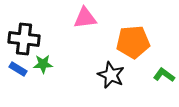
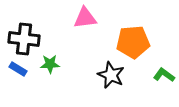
green star: moved 7 px right
